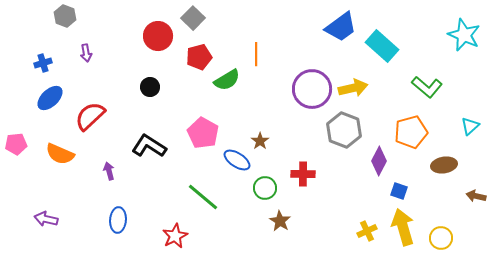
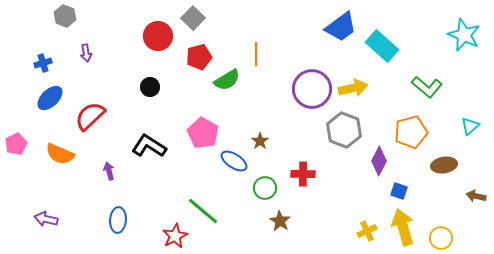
pink pentagon at (16, 144): rotated 20 degrees counterclockwise
blue ellipse at (237, 160): moved 3 px left, 1 px down
green line at (203, 197): moved 14 px down
